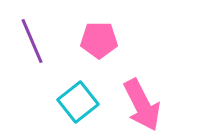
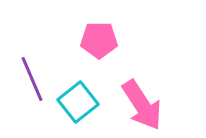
purple line: moved 38 px down
pink arrow: rotated 6 degrees counterclockwise
